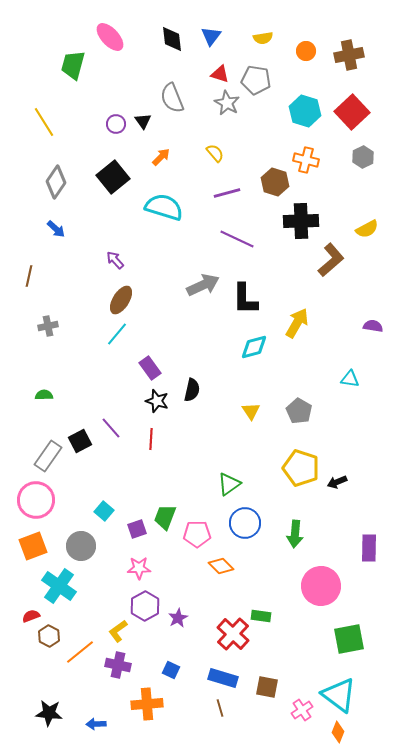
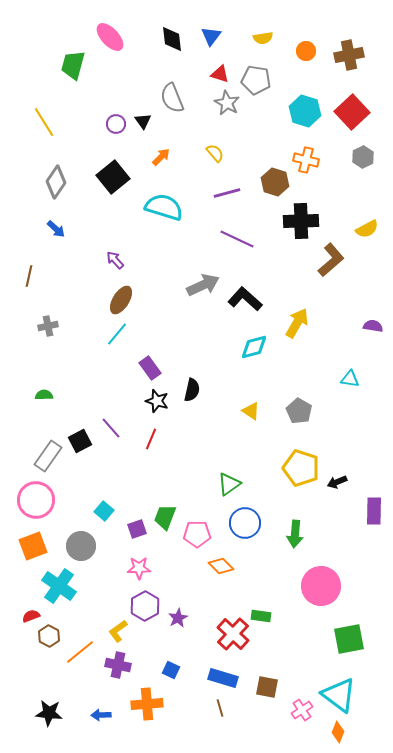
black L-shape at (245, 299): rotated 132 degrees clockwise
yellow triangle at (251, 411): rotated 24 degrees counterclockwise
red line at (151, 439): rotated 20 degrees clockwise
purple rectangle at (369, 548): moved 5 px right, 37 px up
blue arrow at (96, 724): moved 5 px right, 9 px up
